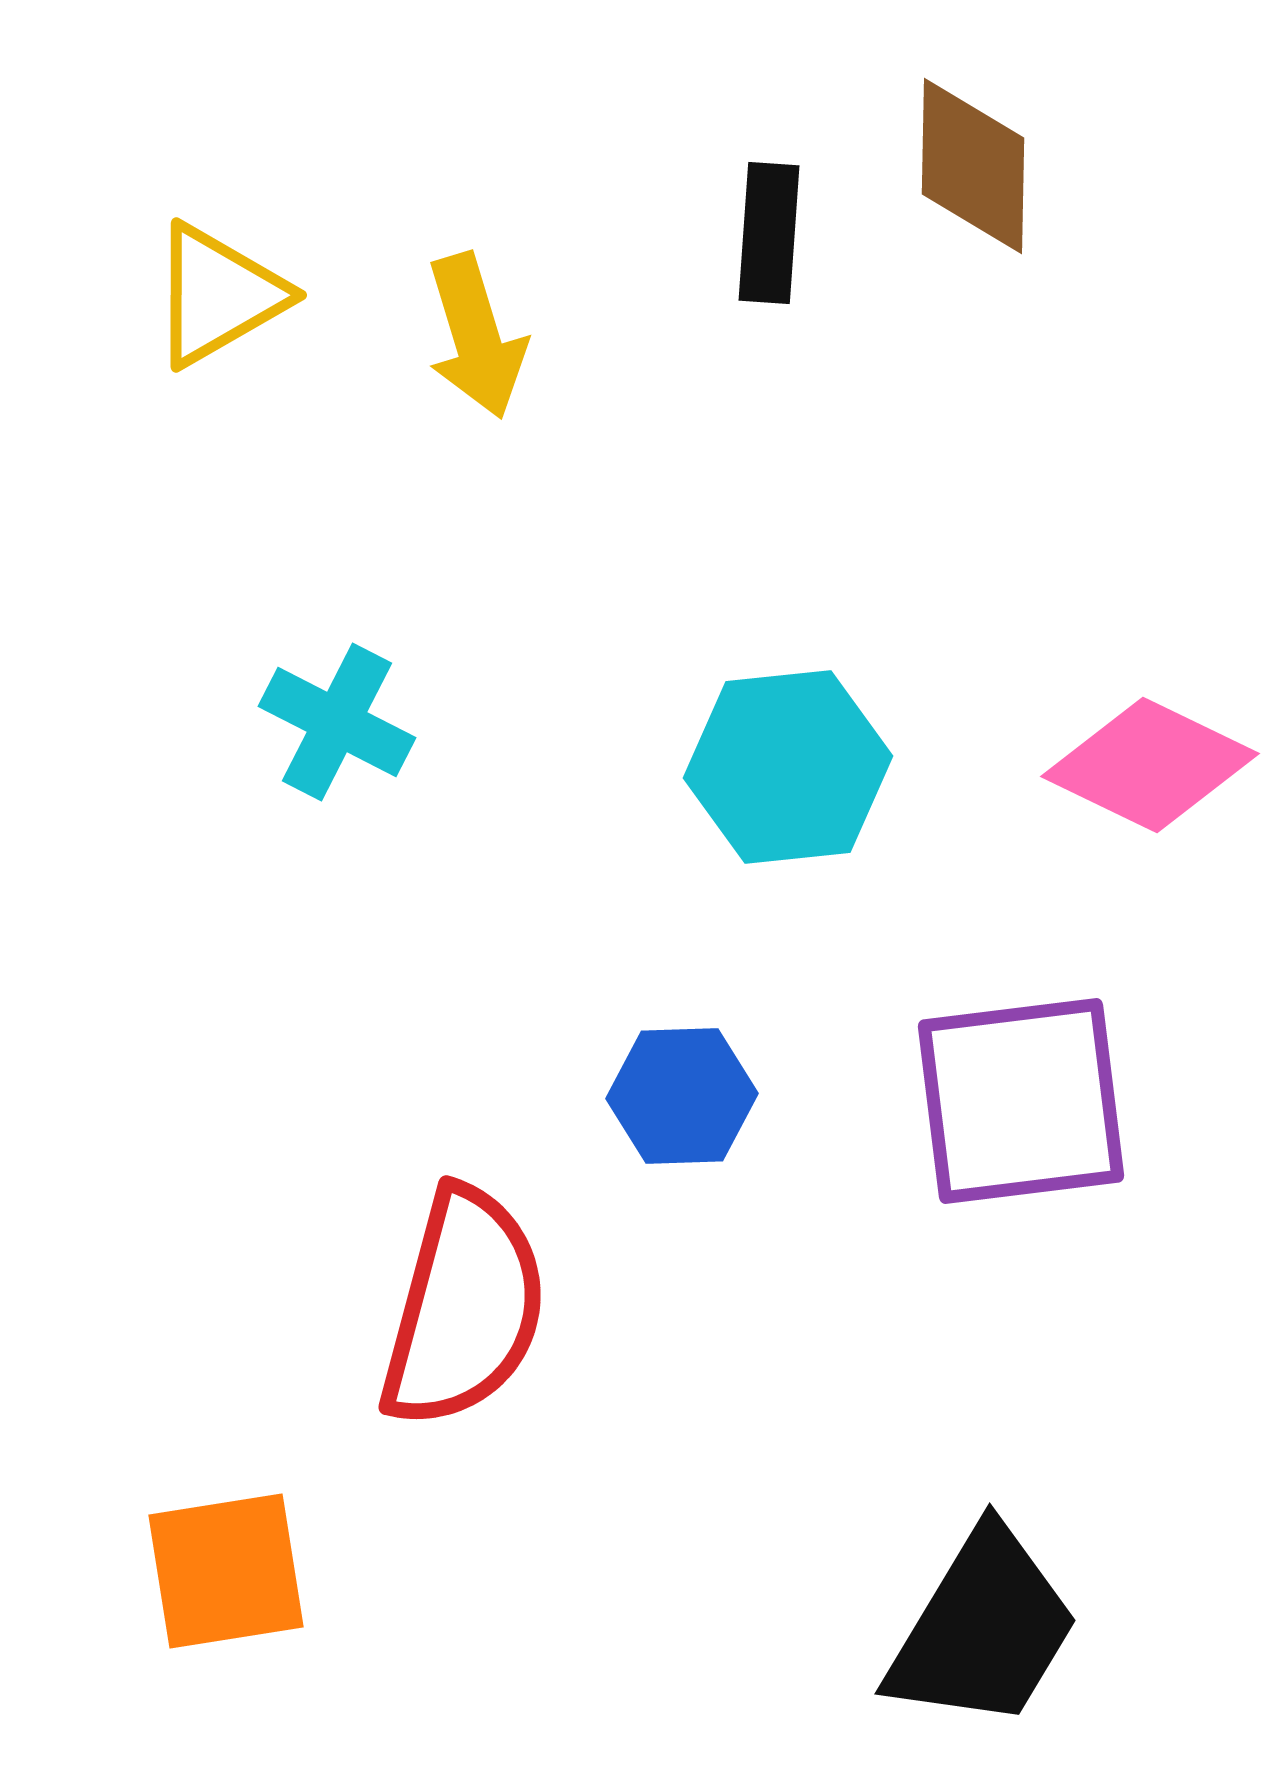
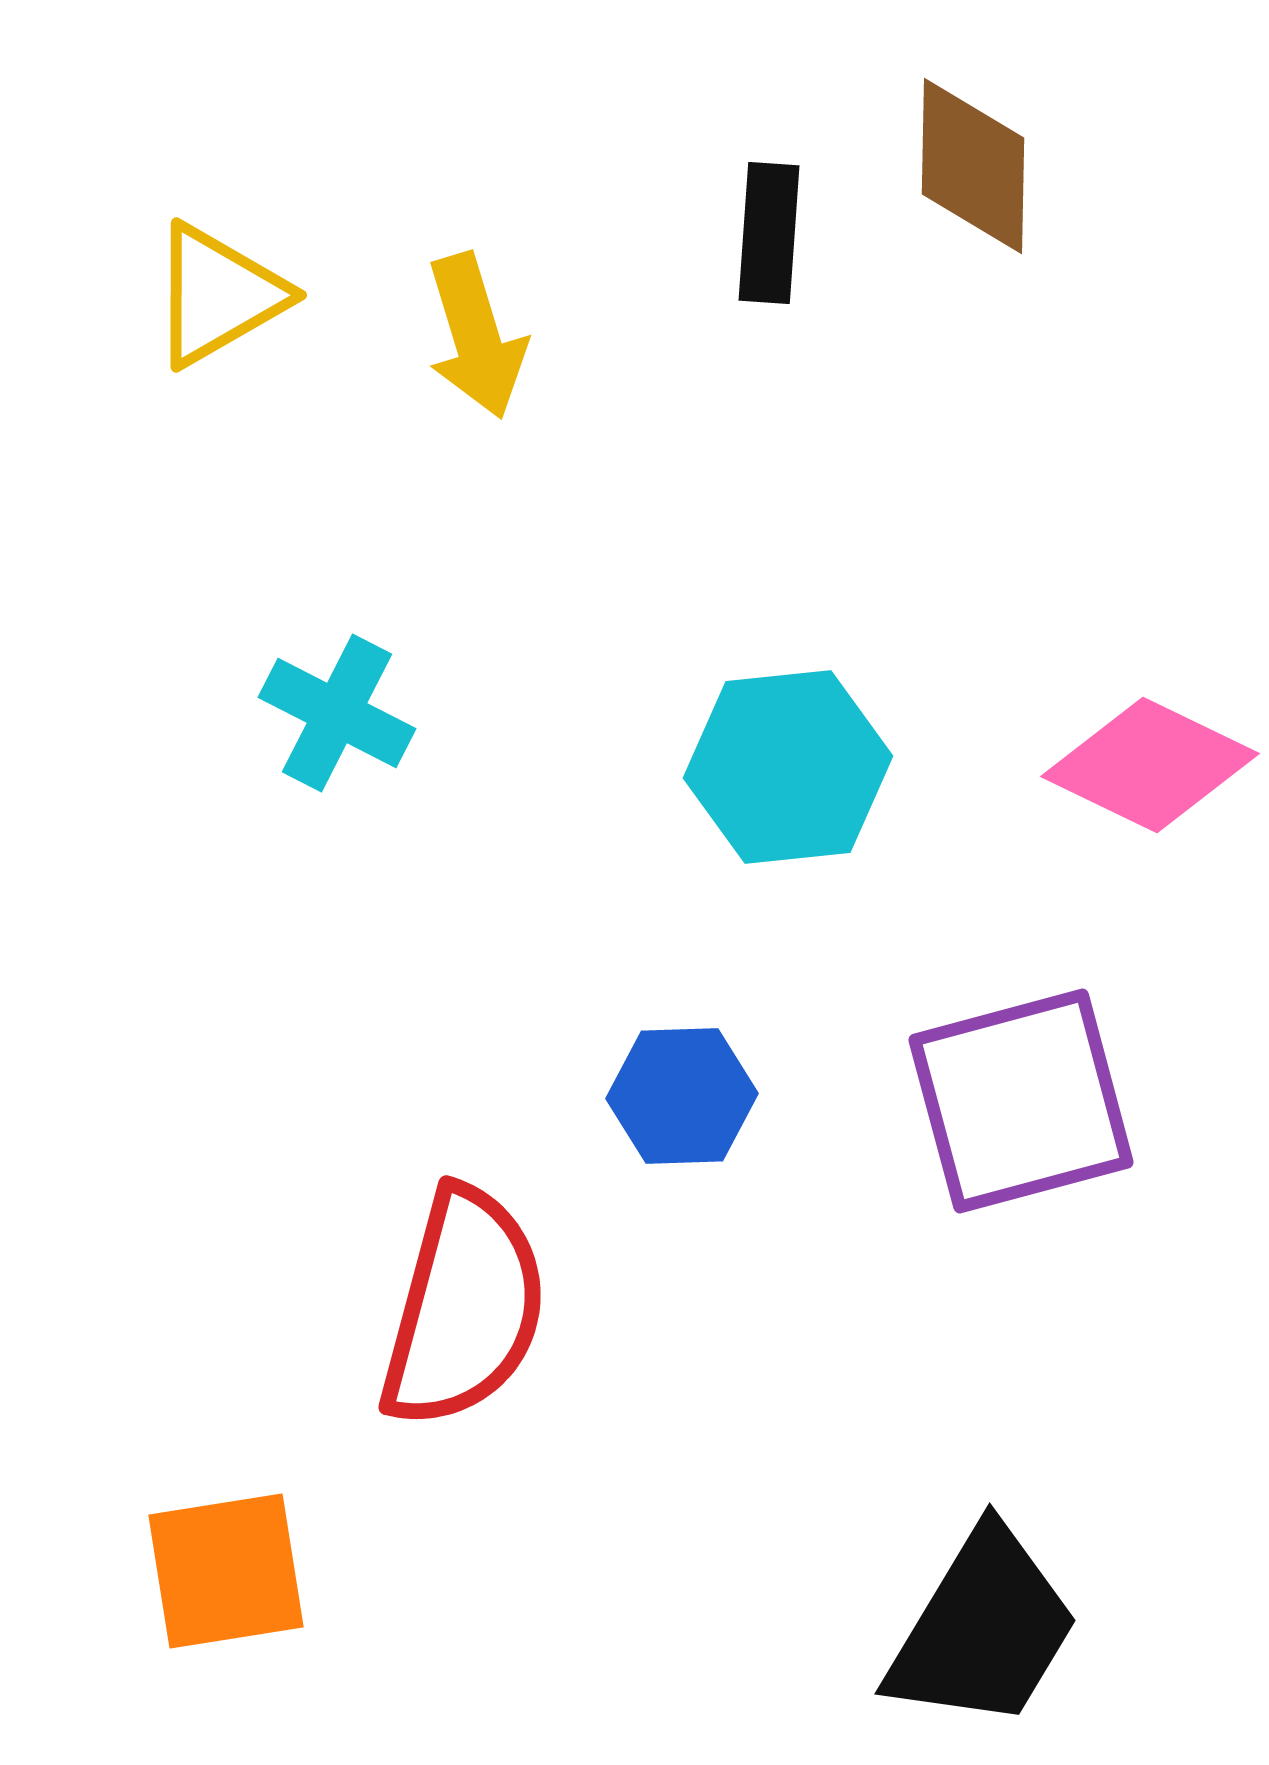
cyan cross: moved 9 px up
purple square: rotated 8 degrees counterclockwise
